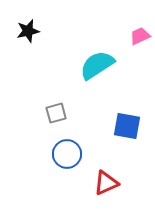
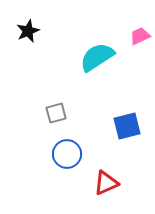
black star: rotated 10 degrees counterclockwise
cyan semicircle: moved 8 px up
blue square: rotated 24 degrees counterclockwise
